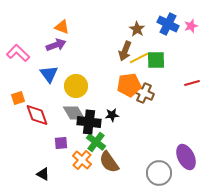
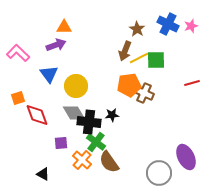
orange triangle: moved 2 px right; rotated 21 degrees counterclockwise
